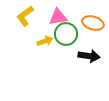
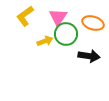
pink triangle: rotated 48 degrees counterclockwise
